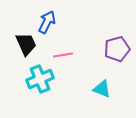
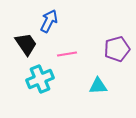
blue arrow: moved 2 px right, 1 px up
black trapezoid: rotated 10 degrees counterclockwise
pink line: moved 4 px right, 1 px up
cyan triangle: moved 4 px left, 3 px up; rotated 24 degrees counterclockwise
